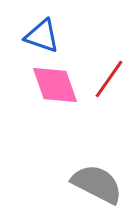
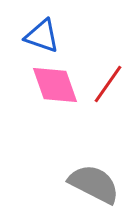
red line: moved 1 px left, 5 px down
gray semicircle: moved 3 px left
